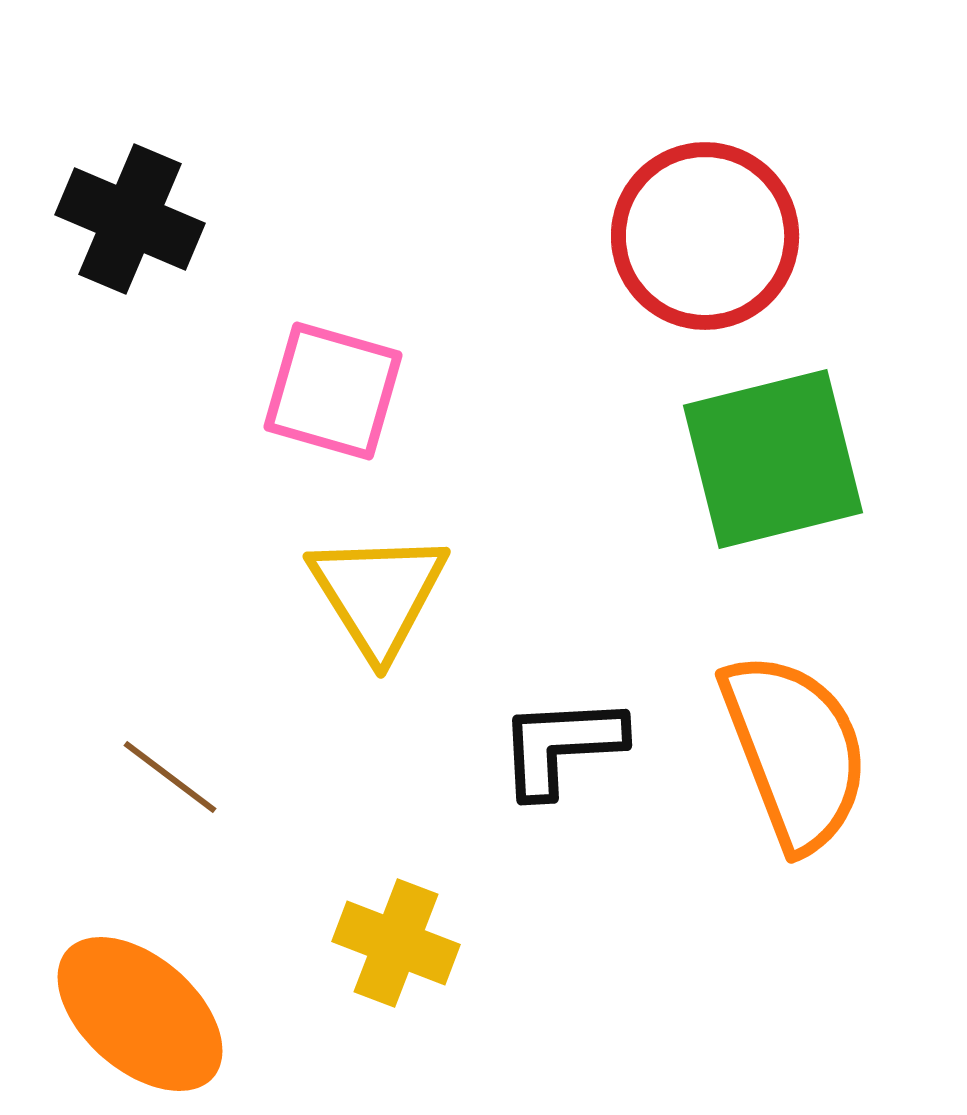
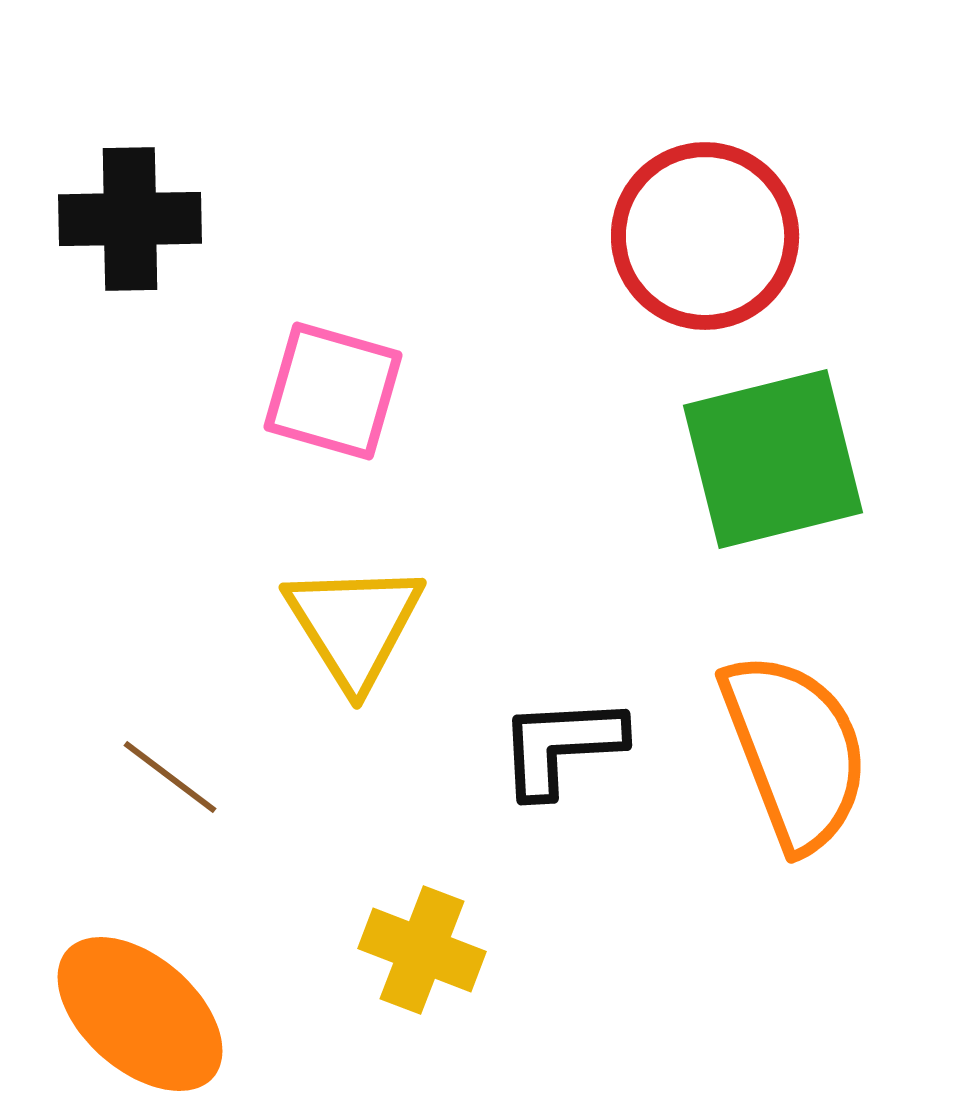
black cross: rotated 24 degrees counterclockwise
yellow triangle: moved 24 px left, 31 px down
yellow cross: moved 26 px right, 7 px down
